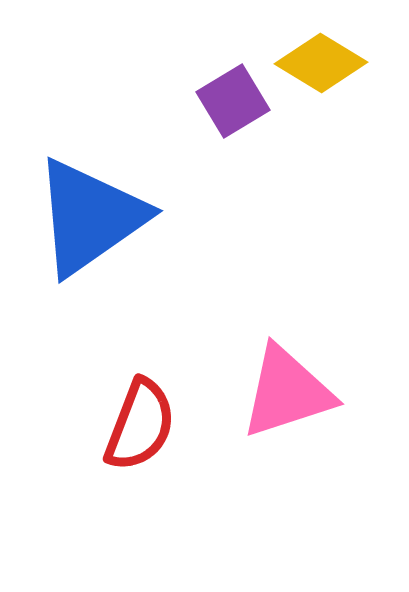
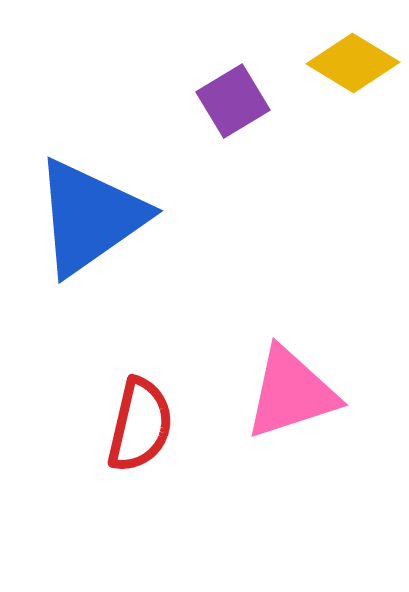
yellow diamond: moved 32 px right
pink triangle: moved 4 px right, 1 px down
red semicircle: rotated 8 degrees counterclockwise
